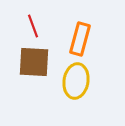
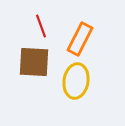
red line: moved 8 px right
orange rectangle: rotated 12 degrees clockwise
